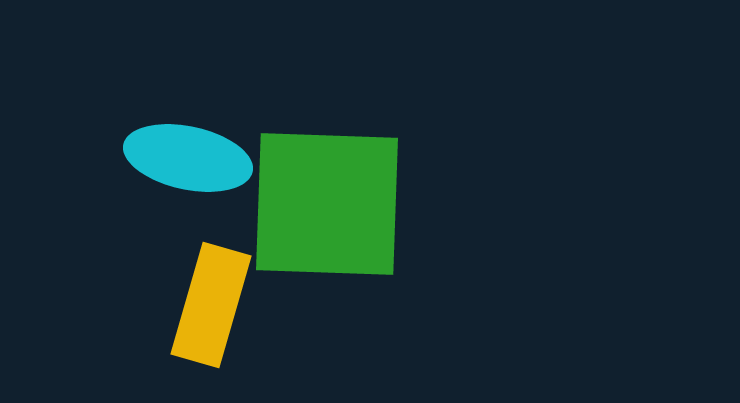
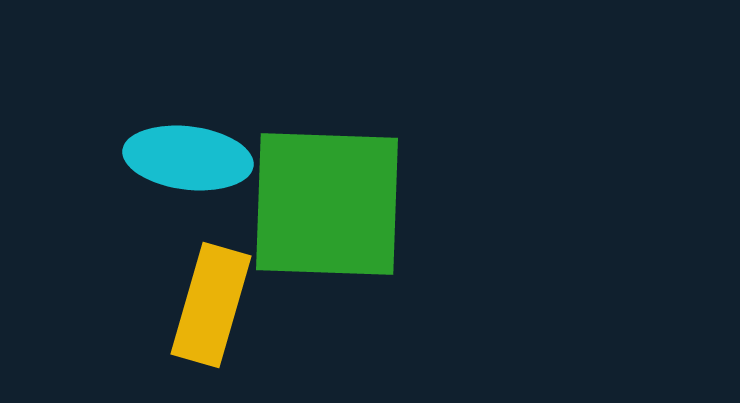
cyan ellipse: rotated 5 degrees counterclockwise
